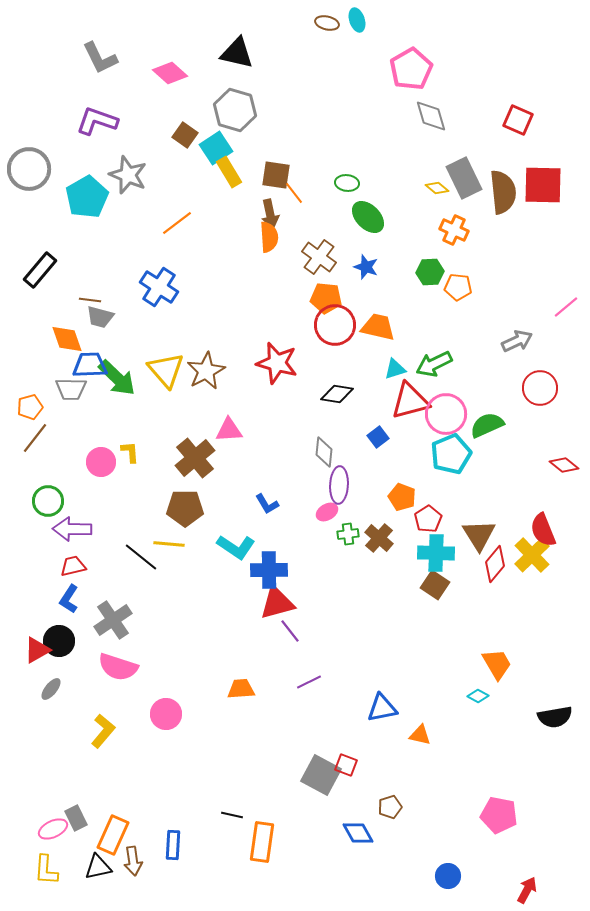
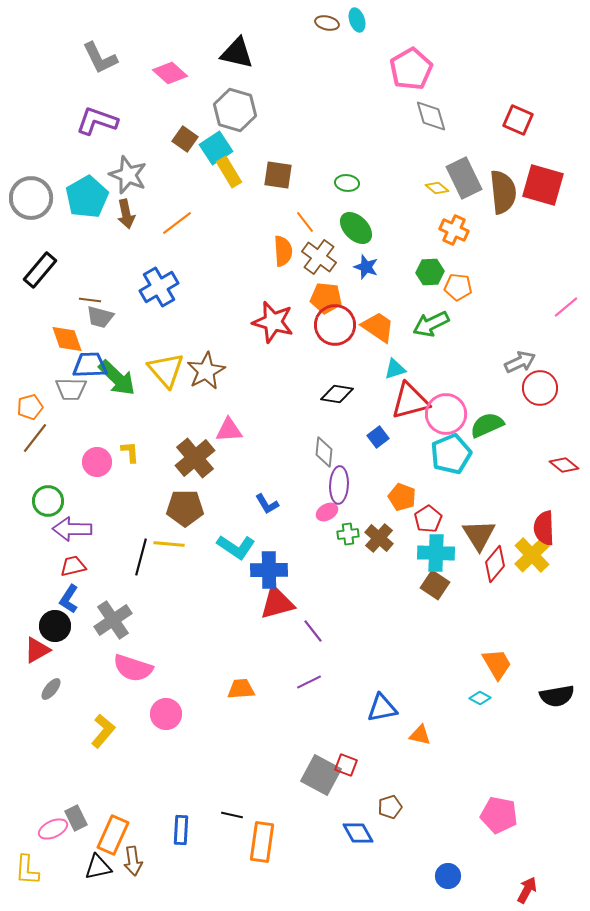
brown square at (185, 135): moved 4 px down
gray circle at (29, 169): moved 2 px right, 29 px down
brown square at (276, 175): moved 2 px right
red square at (543, 185): rotated 15 degrees clockwise
orange line at (294, 193): moved 11 px right, 29 px down
brown arrow at (270, 214): moved 144 px left
green ellipse at (368, 217): moved 12 px left, 11 px down
orange semicircle at (269, 237): moved 14 px right, 14 px down
blue cross at (159, 287): rotated 27 degrees clockwise
orange trapezoid at (378, 327): rotated 21 degrees clockwise
gray arrow at (517, 341): moved 3 px right, 21 px down
red star at (277, 363): moved 4 px left, 41 px up
green arrow at (434, 364): moved 3 px left, 40 px up
pink circle at (101, 462): moved 4 px left
red semicircle at (543, 530): moved 1 px right, 2 px up; rotated 20 degrees clockwise
black line at (141, 557): rotated 66 degrees clockwise
purple line at (290, 631): moved 23 px right
black circle at (59, 641): moved 4 px left, 15 px up
pink semicircle at (118, 667): moved 15 px right, 1 px down
cyan diamond at (478, 696): moved 2 px right, 2 px down
black semicircle at (555, 717): moved 2 px right, 21 px up
blue rectangle at (173, 845): moved 8 px right, 15 px up
yellow L-shape at (46, 870): moved 19 px left
